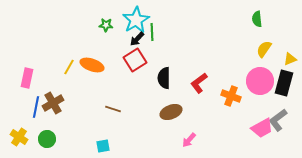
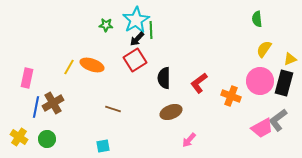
green line: moved 1 px left, 2 px up
